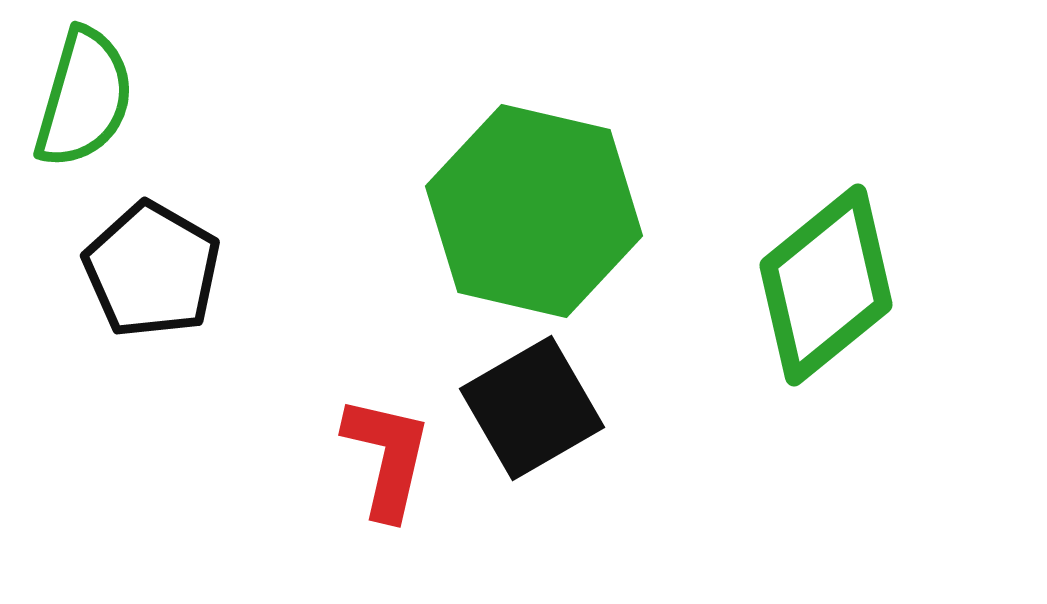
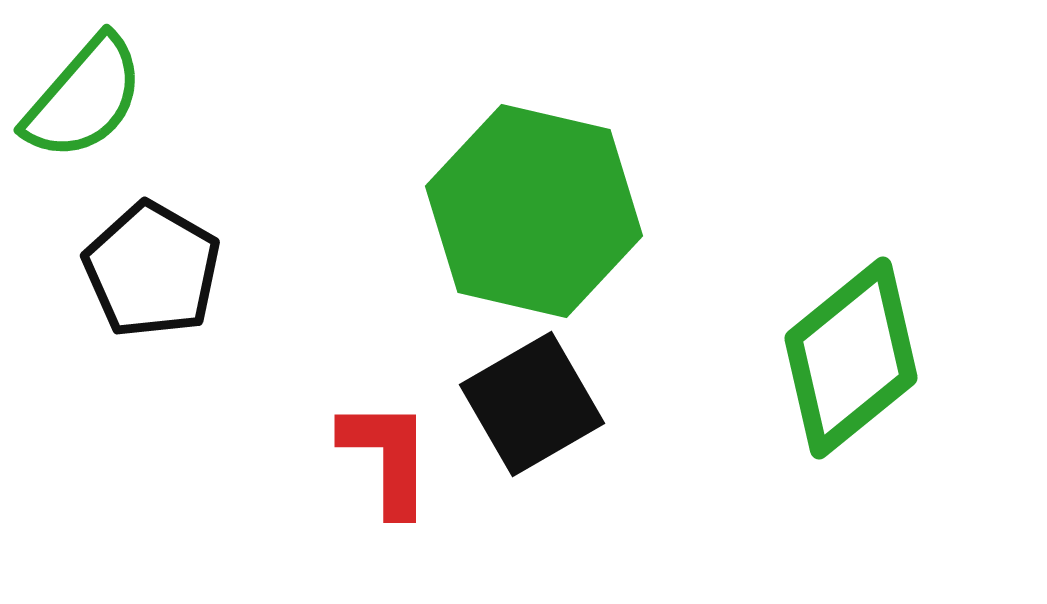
green semicircle: rotated 25 degrees clockwise
green diamond: moved 25 px right, 73 px down
black square: moved 4 px up
red L-shape: rotated 13 degrees counterclockwise
